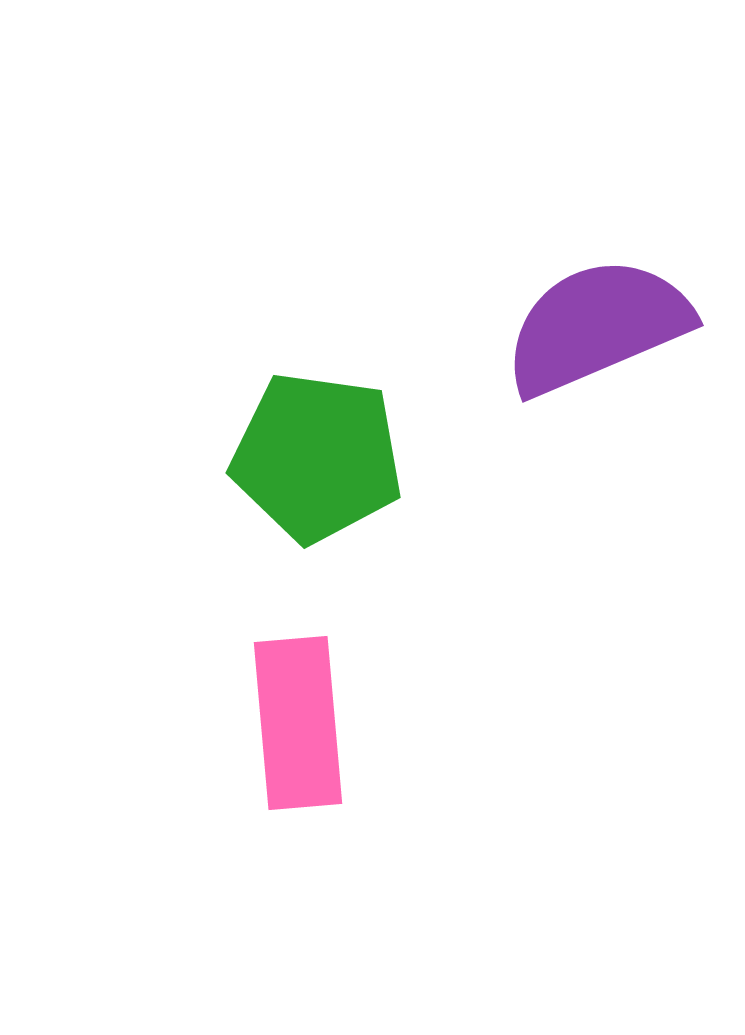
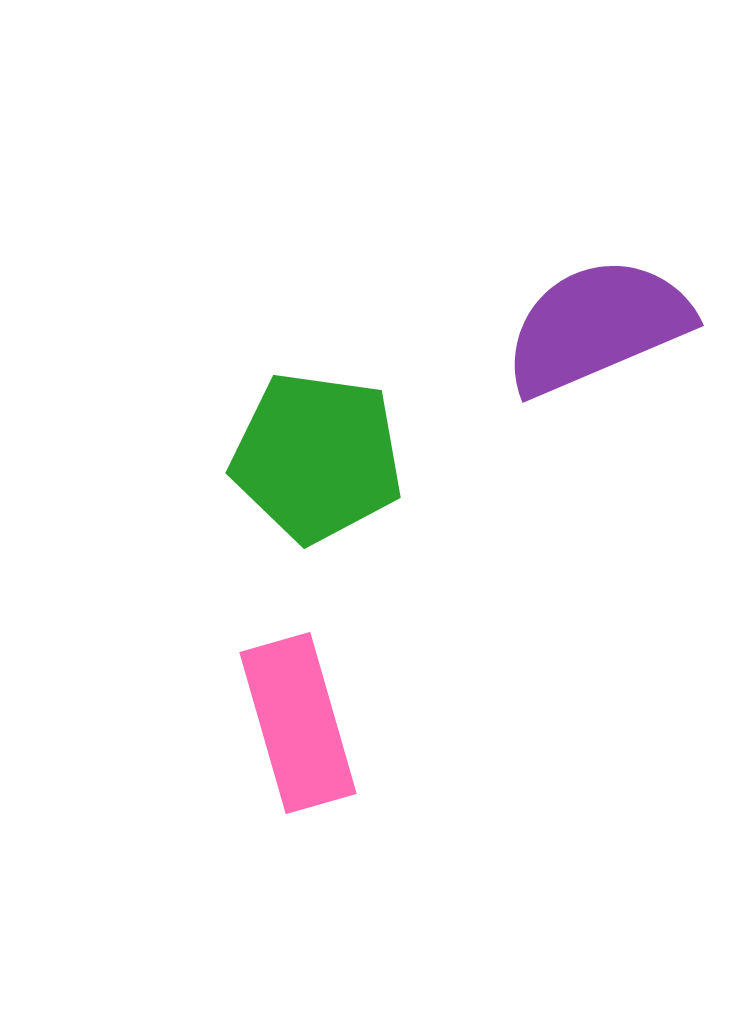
pink rectangle: rotated 11 degrees counterclockwise
